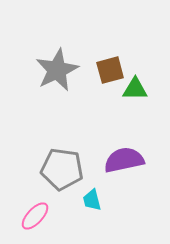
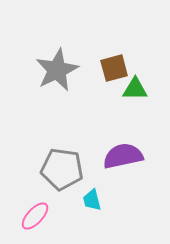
brown square: moved 4 px right, 2 px up
purple semicircle: moved 1 px left, 4 px up
